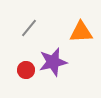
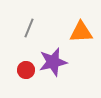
gray line: rotated 18 degrees counterclockwise
